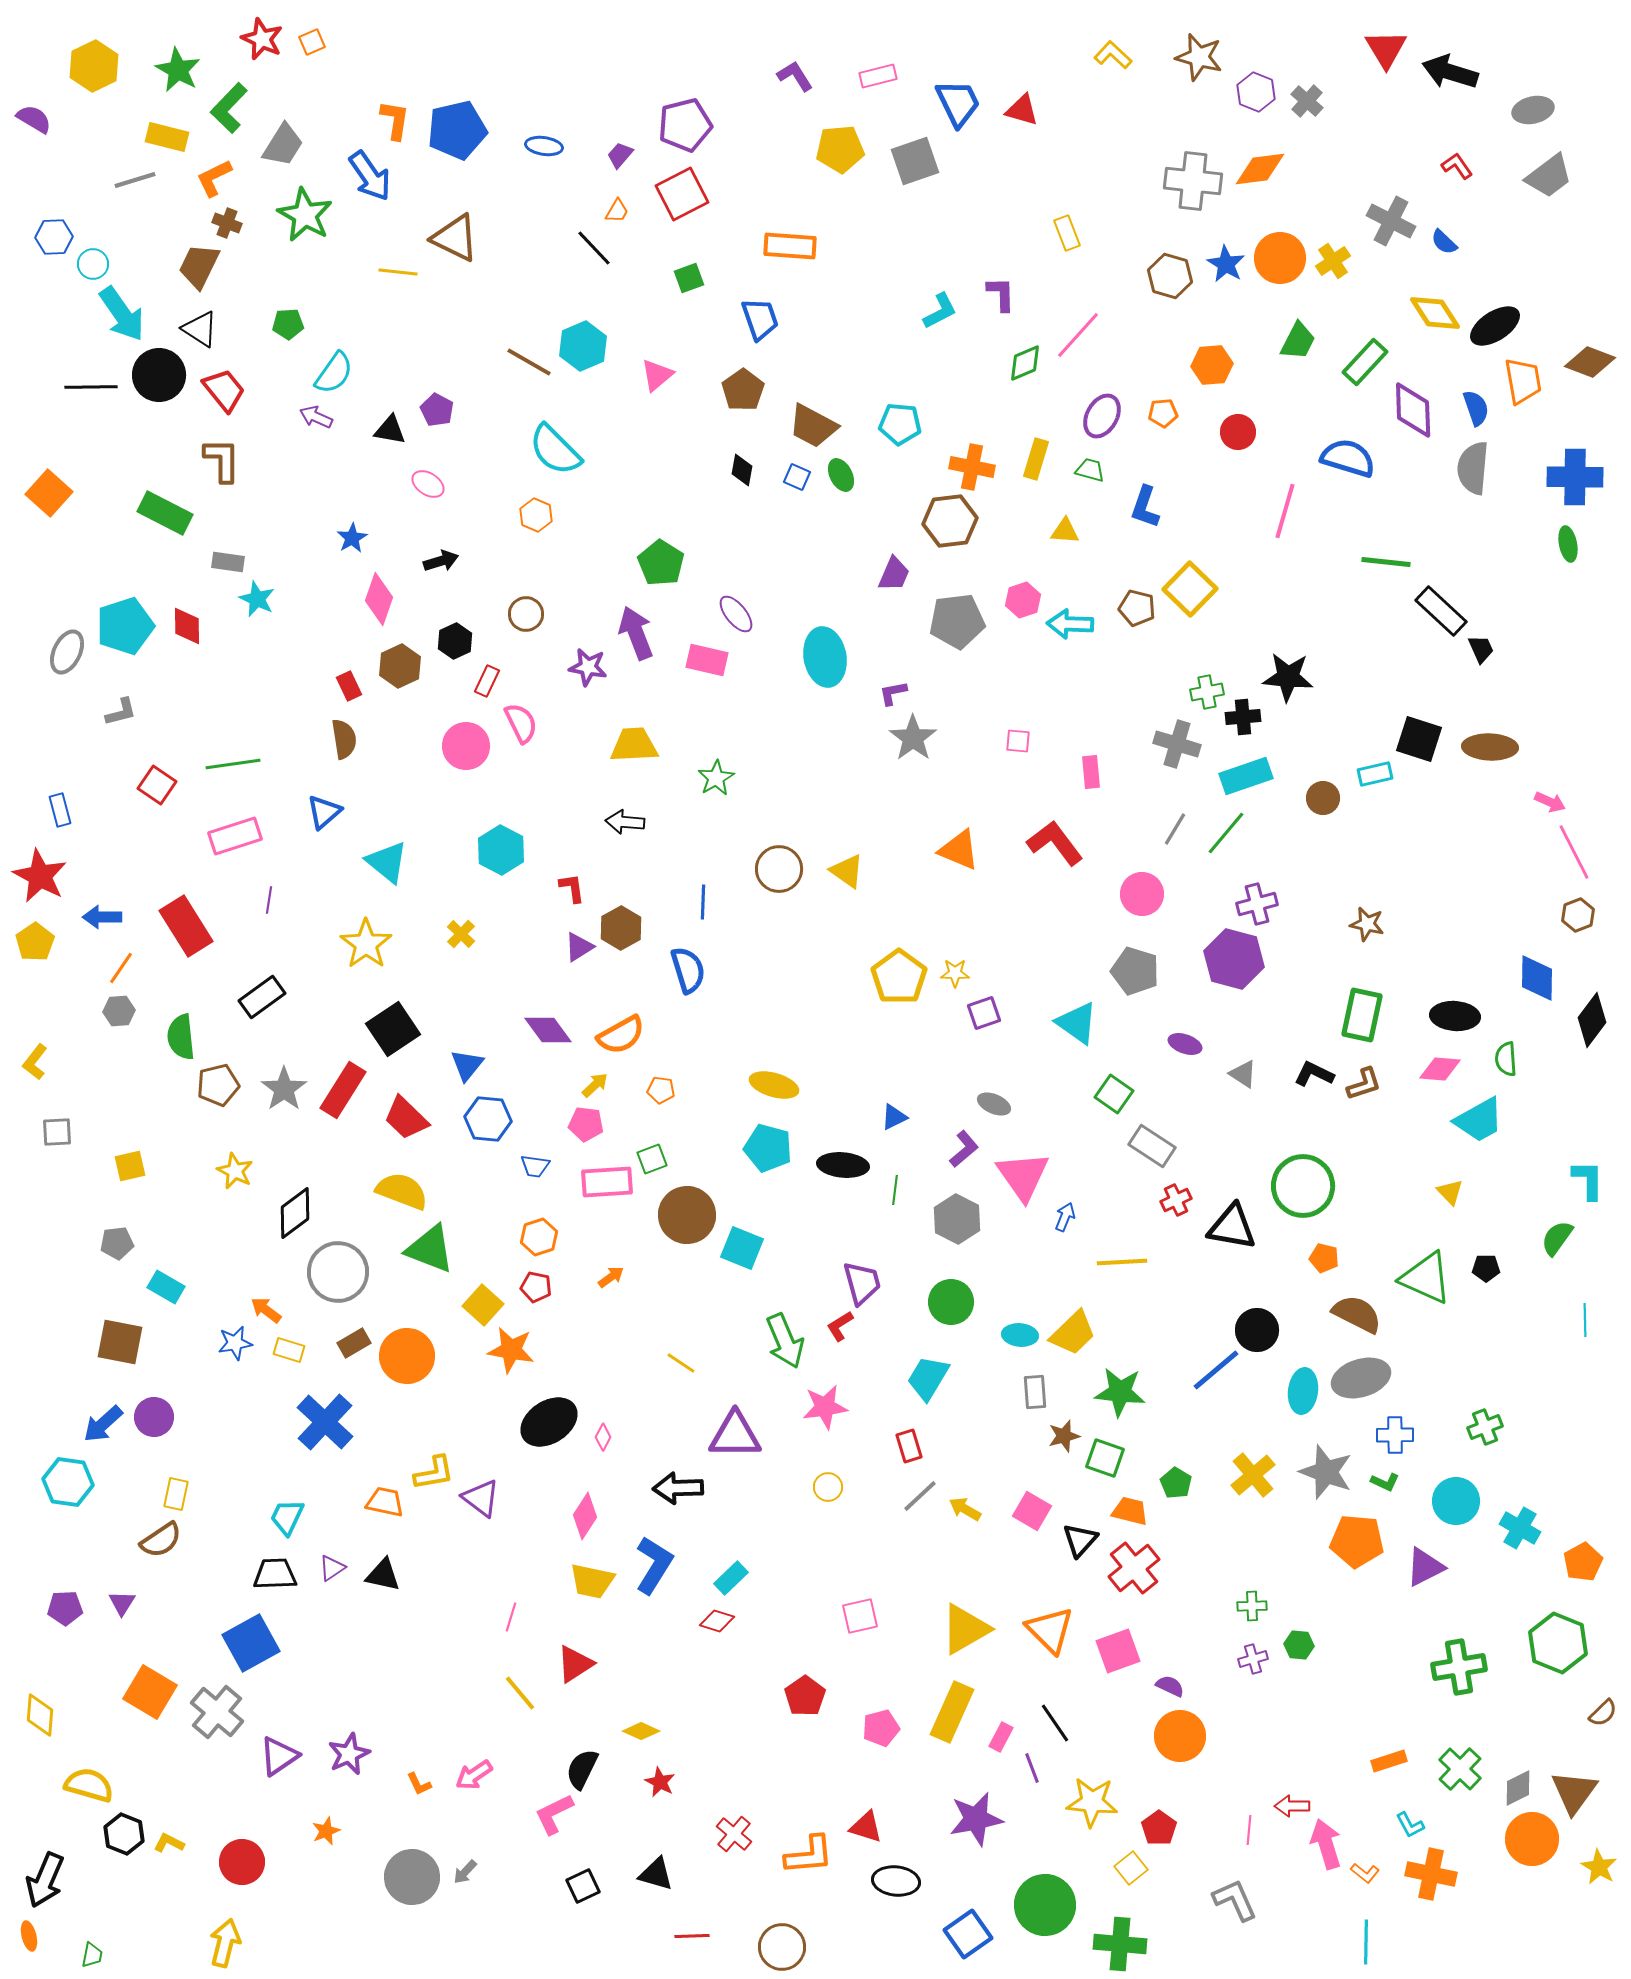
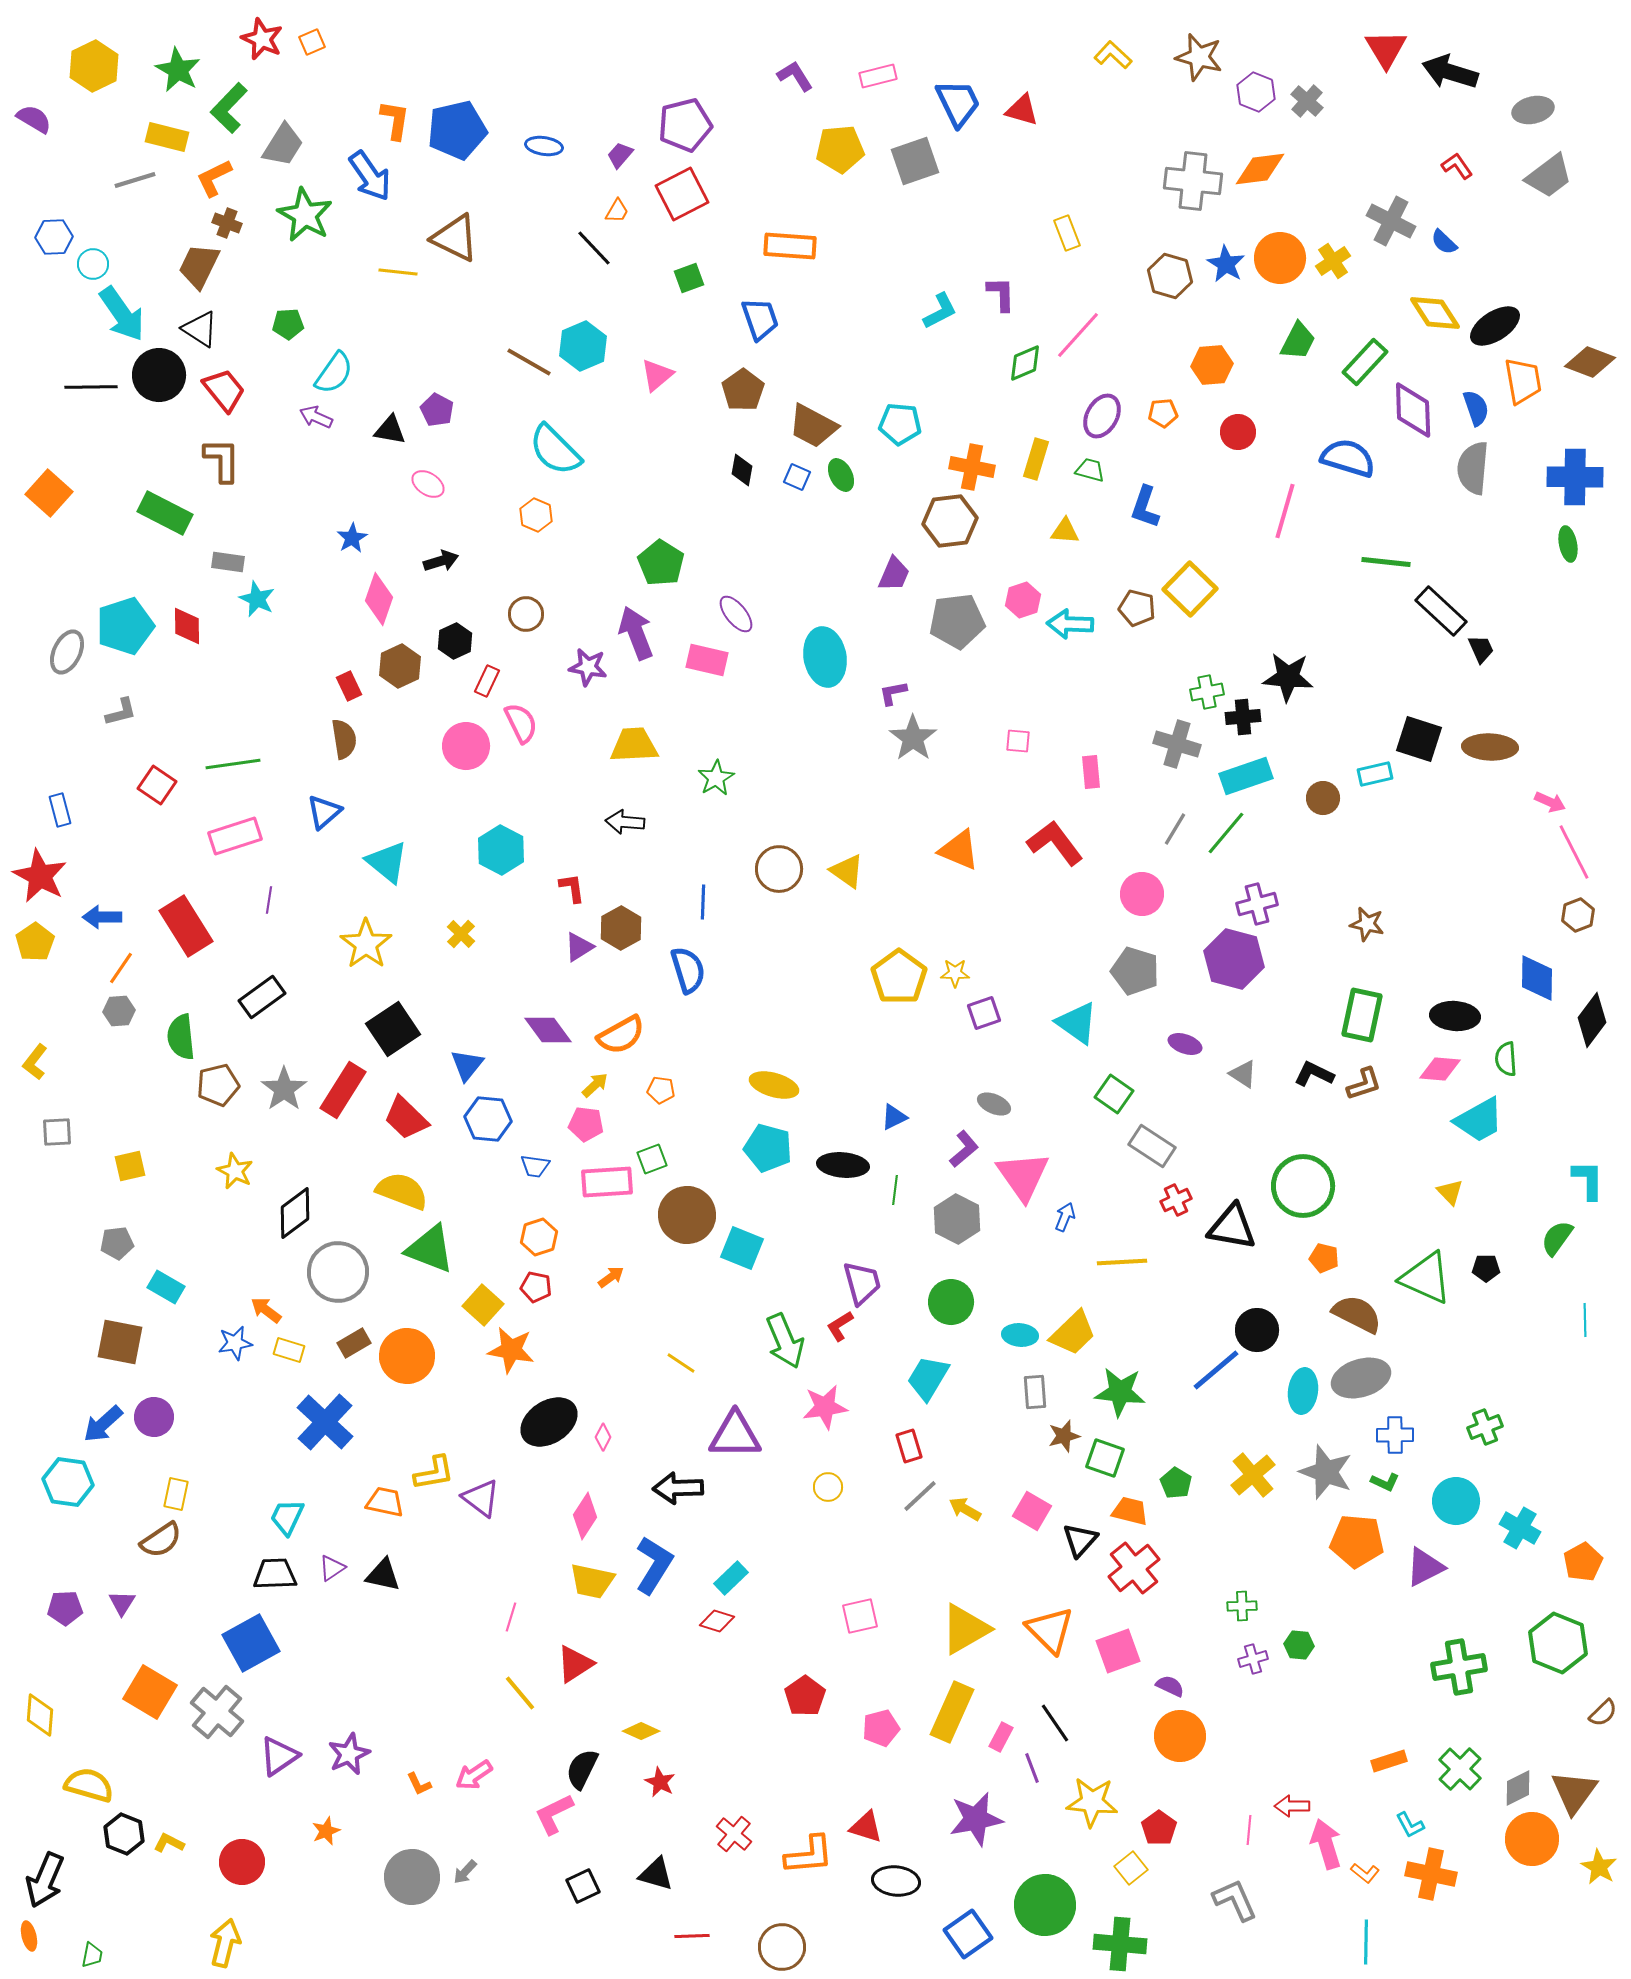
green cross at (1252, 1606): moved 10 px left
